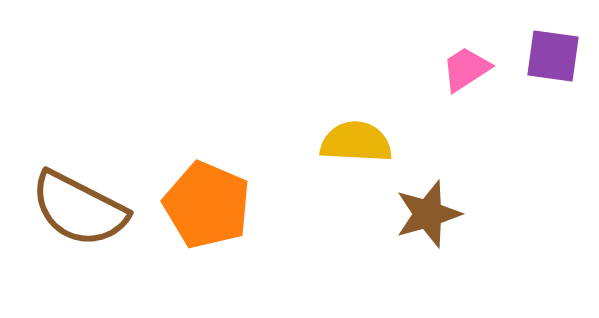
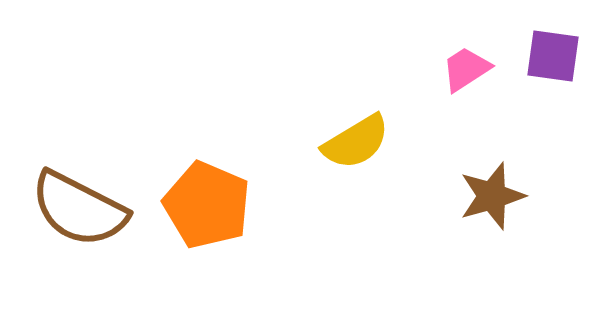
yellow semicircle: rotated 146 degrees clockwise
brown star: moved 64 px right, 18 px up
